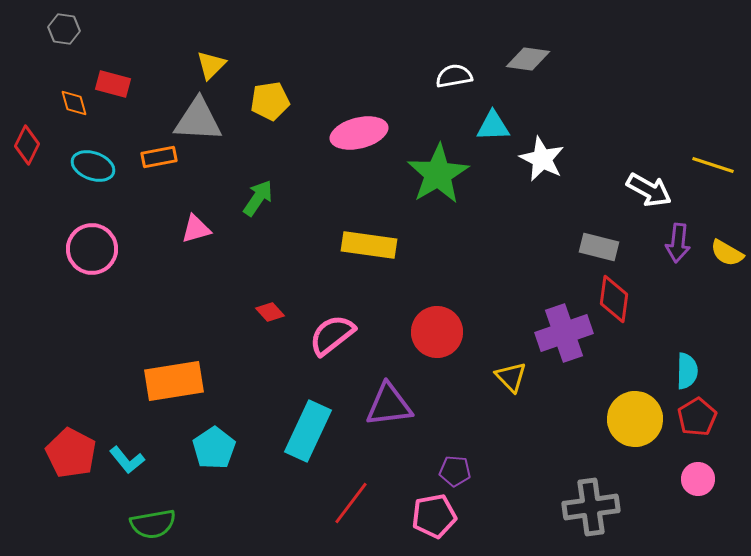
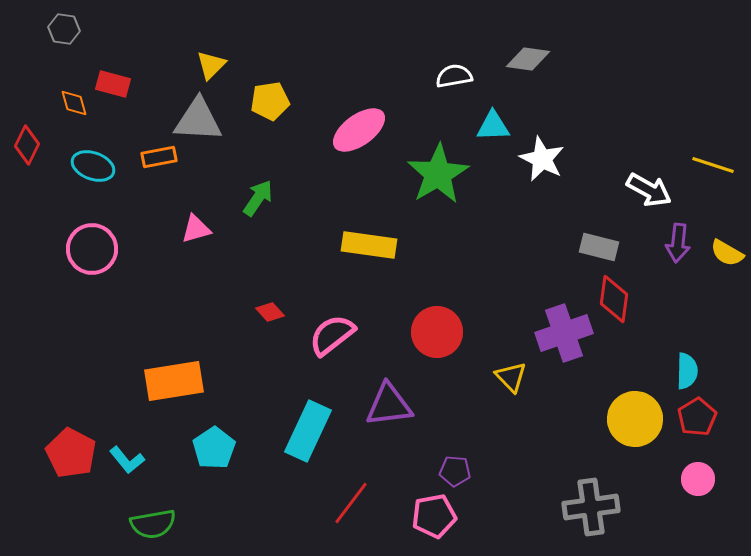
pink ellipse at (359, 133): moved 3 px up; rotated 22 degrees counterclockwise
